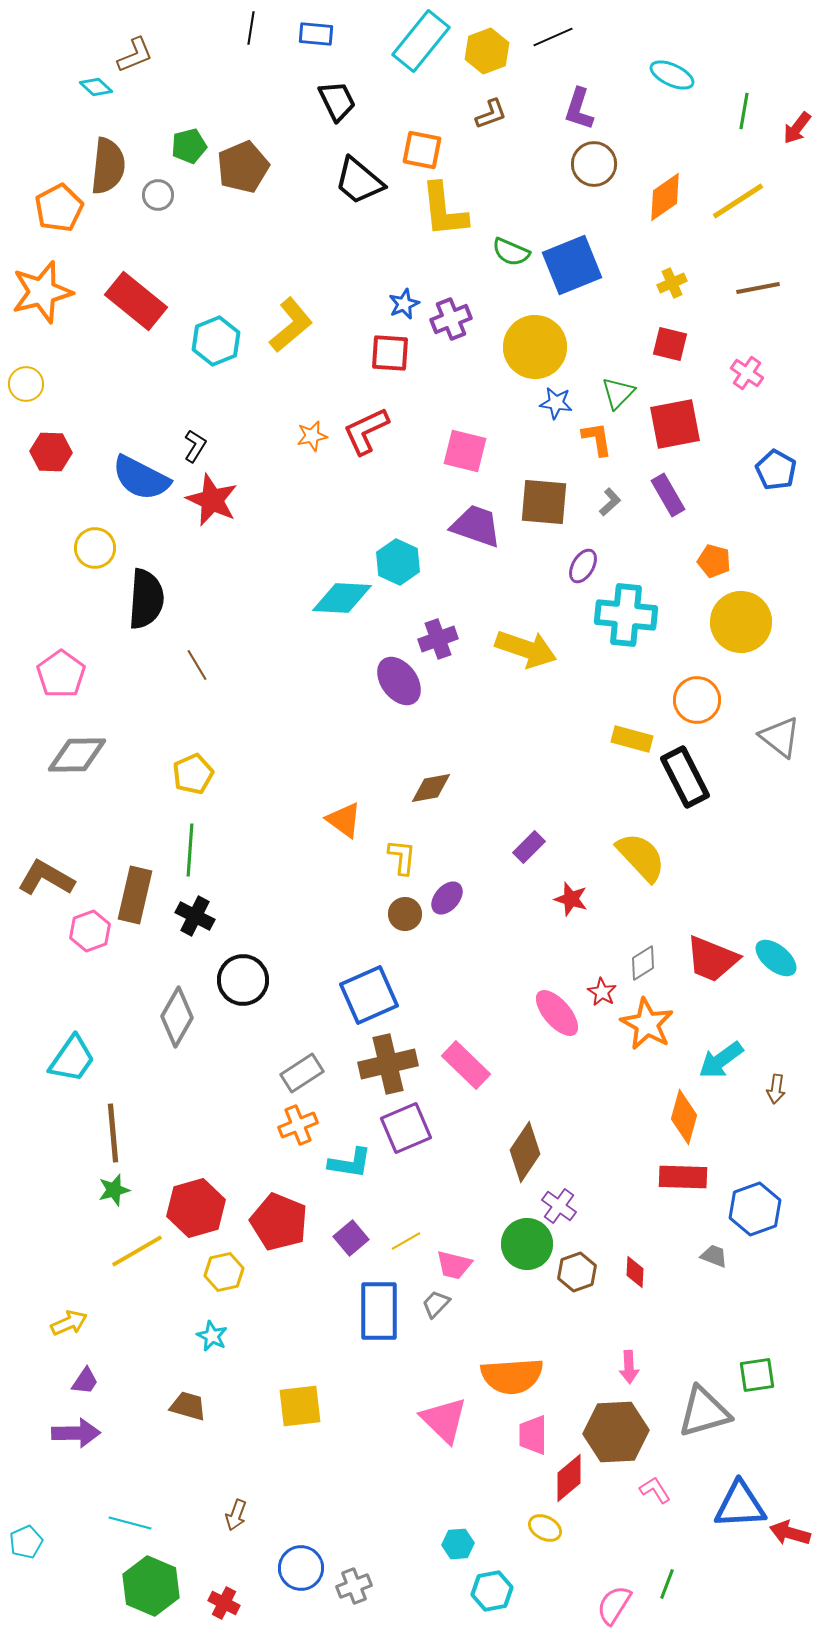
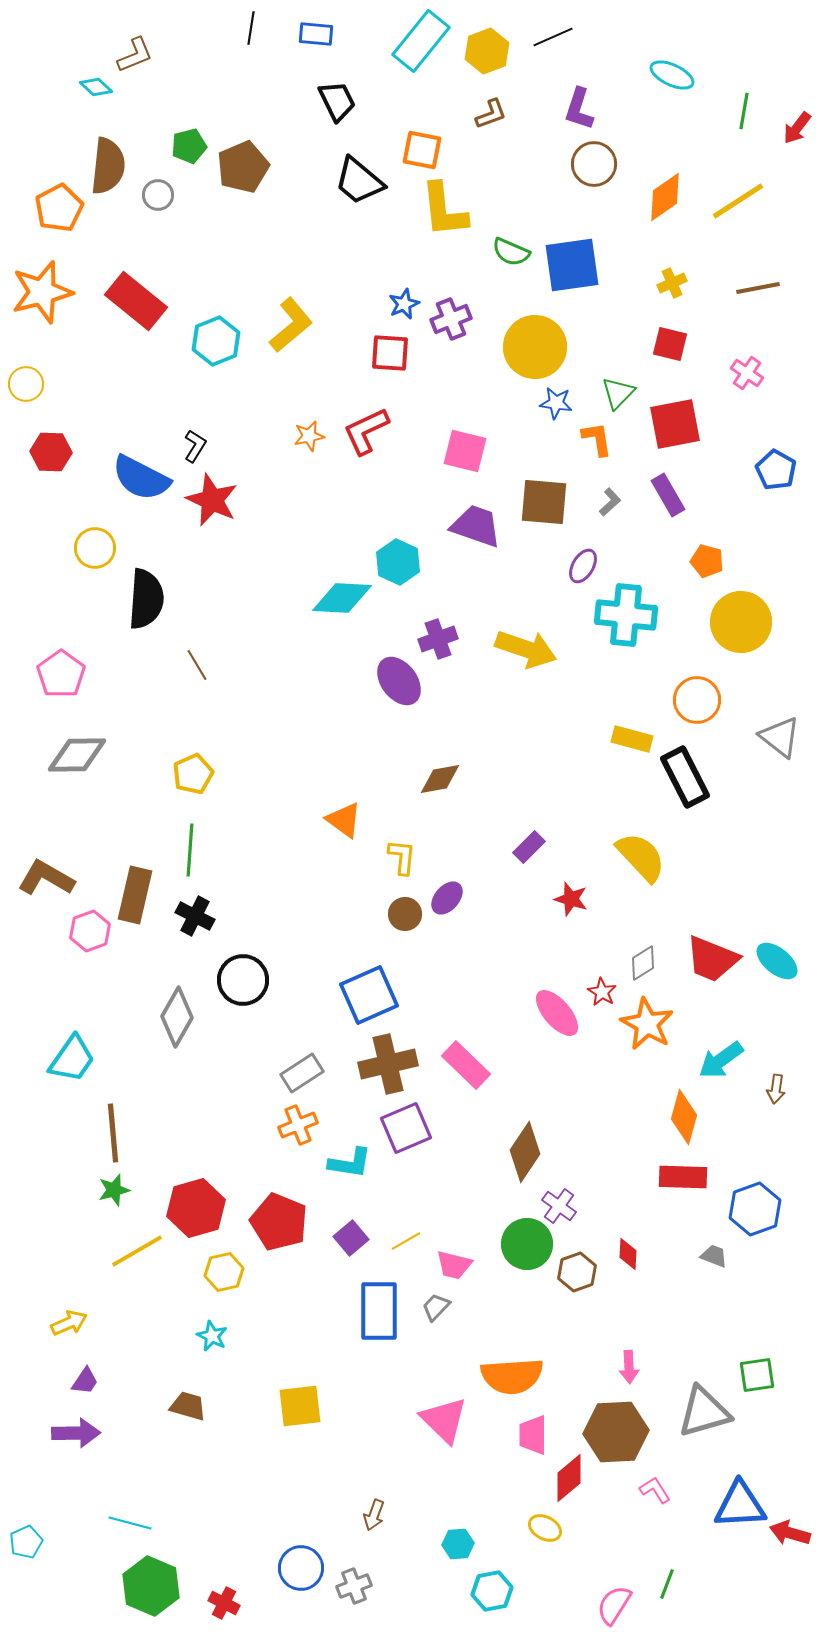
blue square at (572, 265): rotated 14 degrees clockwise
orange star at (312, 436): moved 3 px left
orange pentagon at (714, 561): moved 7 px left
brown diamond at (431, 788): moved 9 px right, 9 px up
cyan ellipse at (776, 958): moved 1 px right, 3 px down
red diamond at (635, 1272): moved 7 px left, 18 px up
gray trapezoid at (436, 1304): moved 3 px down
brown arrow at (236, 1515): moved 138 px right
